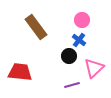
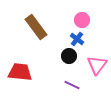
blue cross: moved 2 px left, 1 px up
pink triangle: moved 3 px right, 3 px up; rotated 10 degrees counterclockwise
purple line: rotated 42 degrees clockwise
